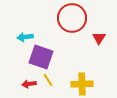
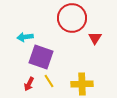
red triangle: moved 4 px left
yellow line: moved 1 px right, 1 px down
red arrow: rotated 56 degrees counterclockwise
